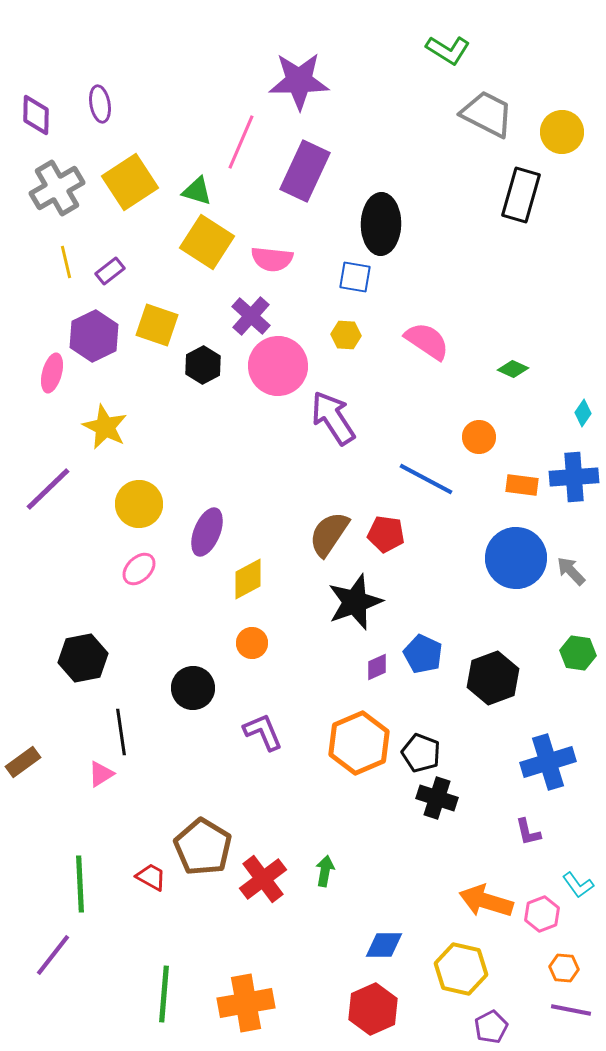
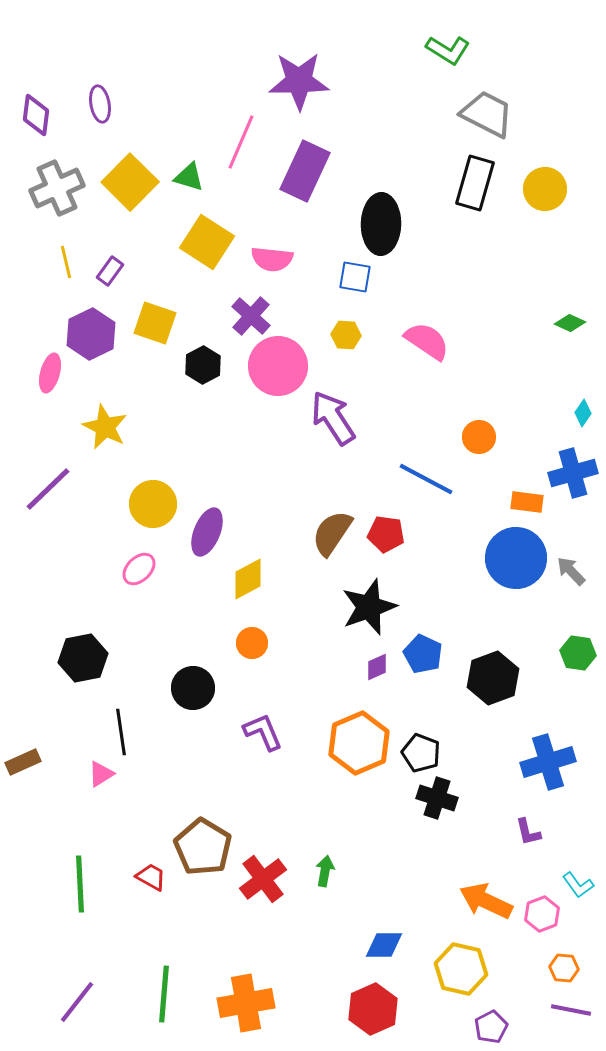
purple diamond at (36, 115): rotated 6 degrees clockwise
yellow circle at (562, 132): moved 17 px left, 57 px down
yellow square at (130, 182): rotated 12 degrees counterclockwise
gray cross at (57, 188): rotated 6 degrees clockwise
green triangle at (197, 191): moved 8 px left, 14 px up
black rectangle at (521, 195): moved 46 px left, 12 px up
purple rectangle at (110, 271): rotated 16 degrees counterclockwise
yellow square at (157, 325): moved 2 px left, 2 px up
purple hexagon at (94, 336): moved 3 px left, 2 px up
green diamond at (513, 369): moved 57 px right, 46 px up
pink ellipse at (52, 373): moved 2 px left
blue cross at (574, 477): moved 1 px left, 4 px up; rotated 12 degrees counterclockwise
orange rectangle at (522, 485): moved 5 px right, 17 px down
yellow circle at (139, 504): moved 14 px right
brown semicircle at (329, 534): moved 3 px right, 1 px up
black star at (355, 602): moved 14 px right, 5 px down
brown rectangle at (23, 762): rotated 12 degrees clockwise
orange arrow at (486, 901): rotated 8 degrees clockwise
purple line at (53, 955): moved 24 px right, 47 px down
